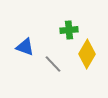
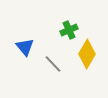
green cross: rotated 18 degrees counterclockwise
blue triangle: rotated 30 degrees clockwise
